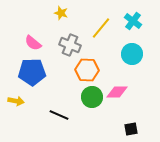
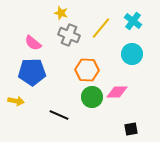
gray cross: moved 1 px left, 10 px up
